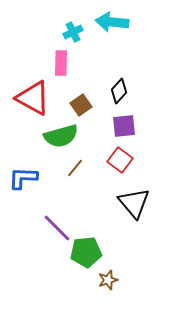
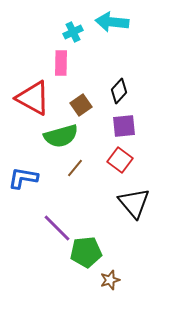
blue L-shape: rotated 8 degrees clockwise
brown star: moved 2 px right
